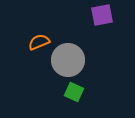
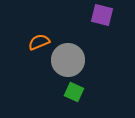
purple square: rotated 25 degrees clockwise
